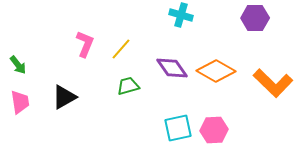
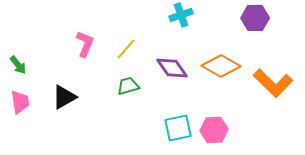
cyan cross: rotated 35 degrees counterclockwise
yellow line: moved 5 px right
orange diamond: moved 5 px right, 5 px up
